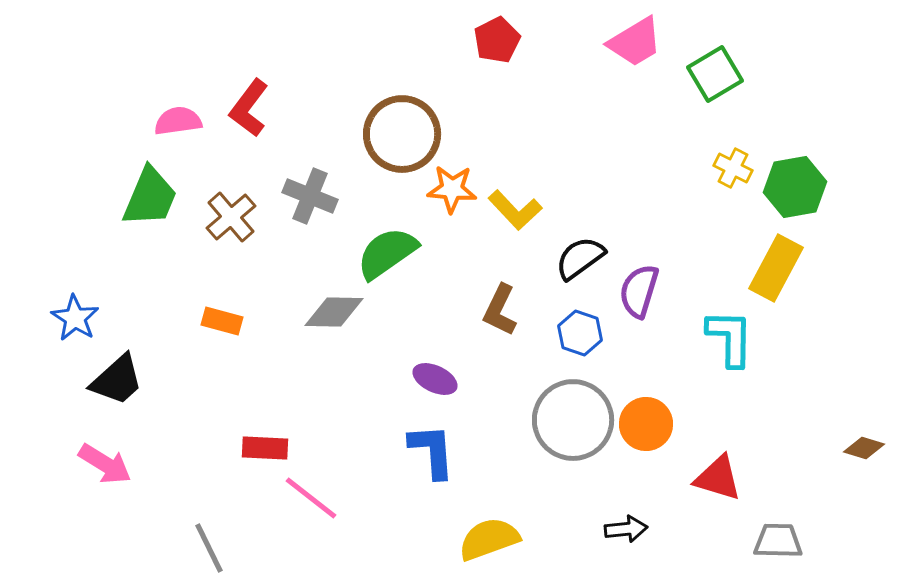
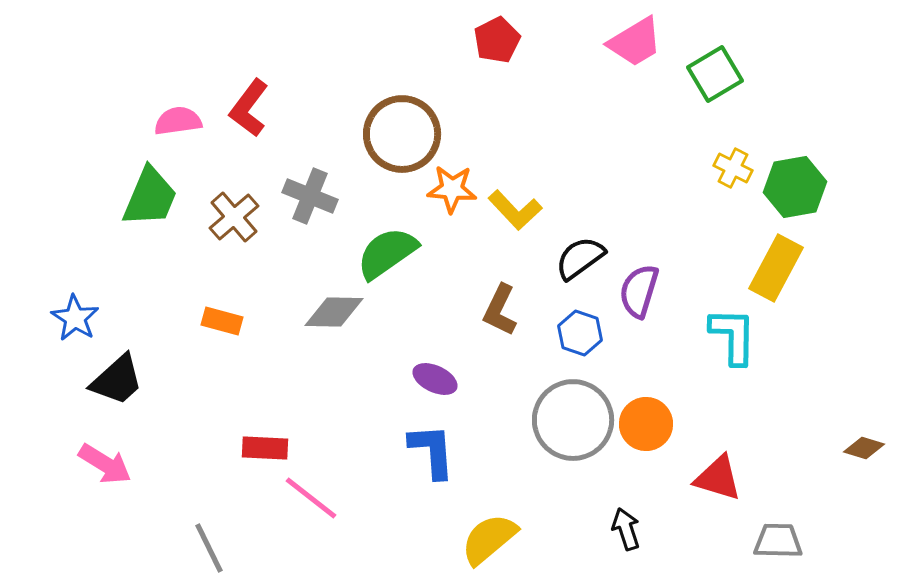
brown cross: moved 3 px right
cyan L-shape: moved 3 px right, 2 px up
black arrow: rotated 102 degrees counterclockwise
yellow semicircle: rotated 20 degrees counterclockwise
